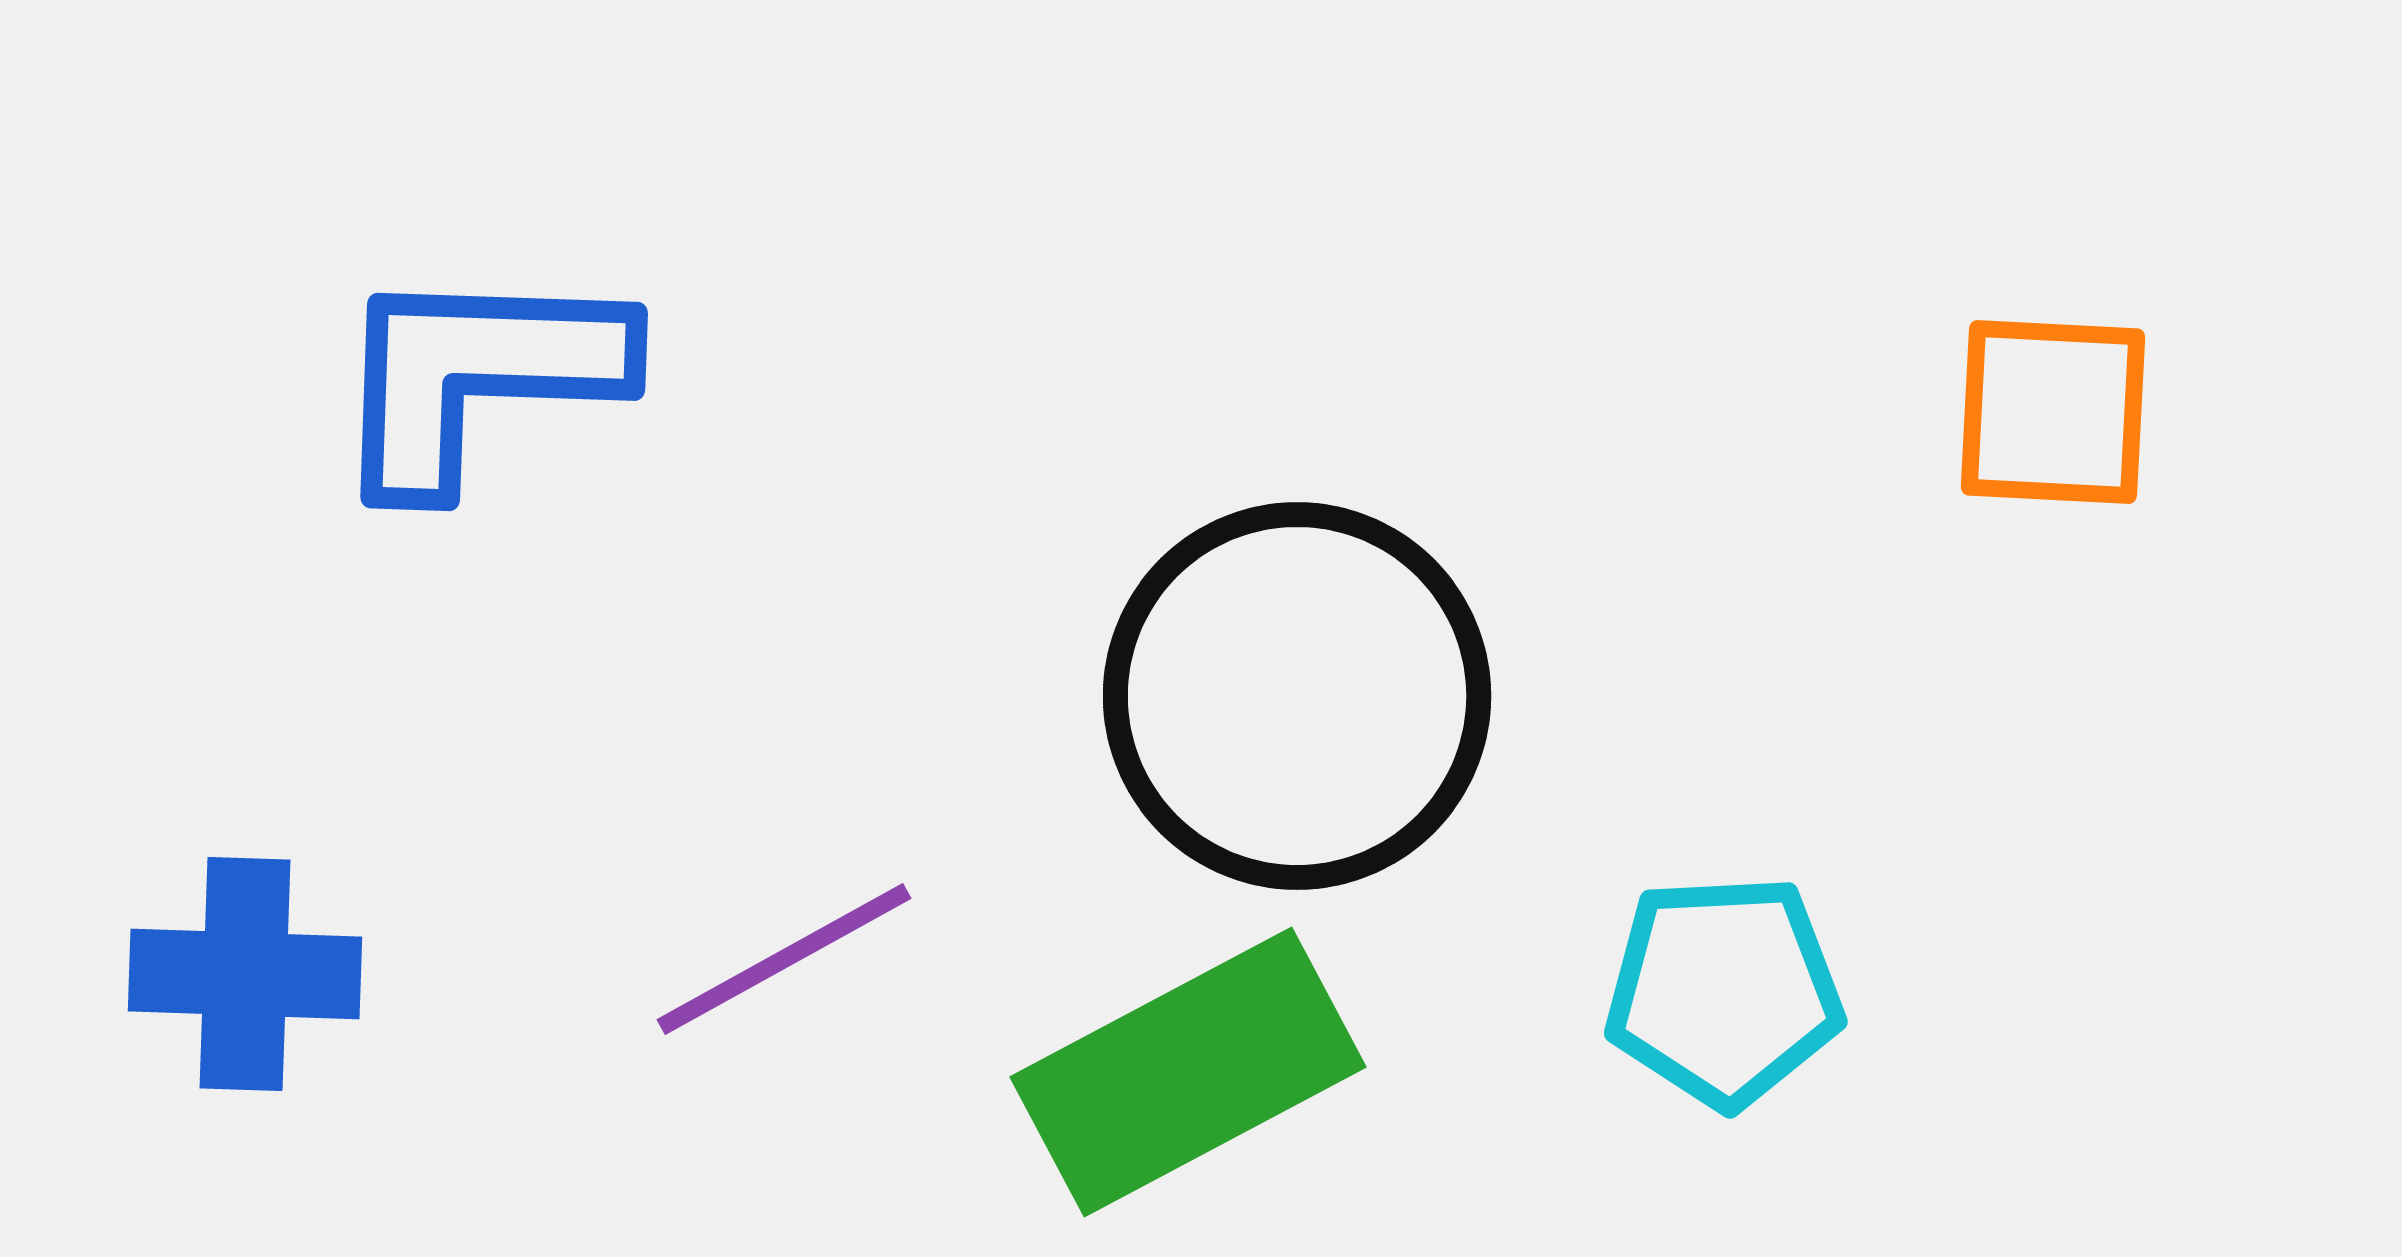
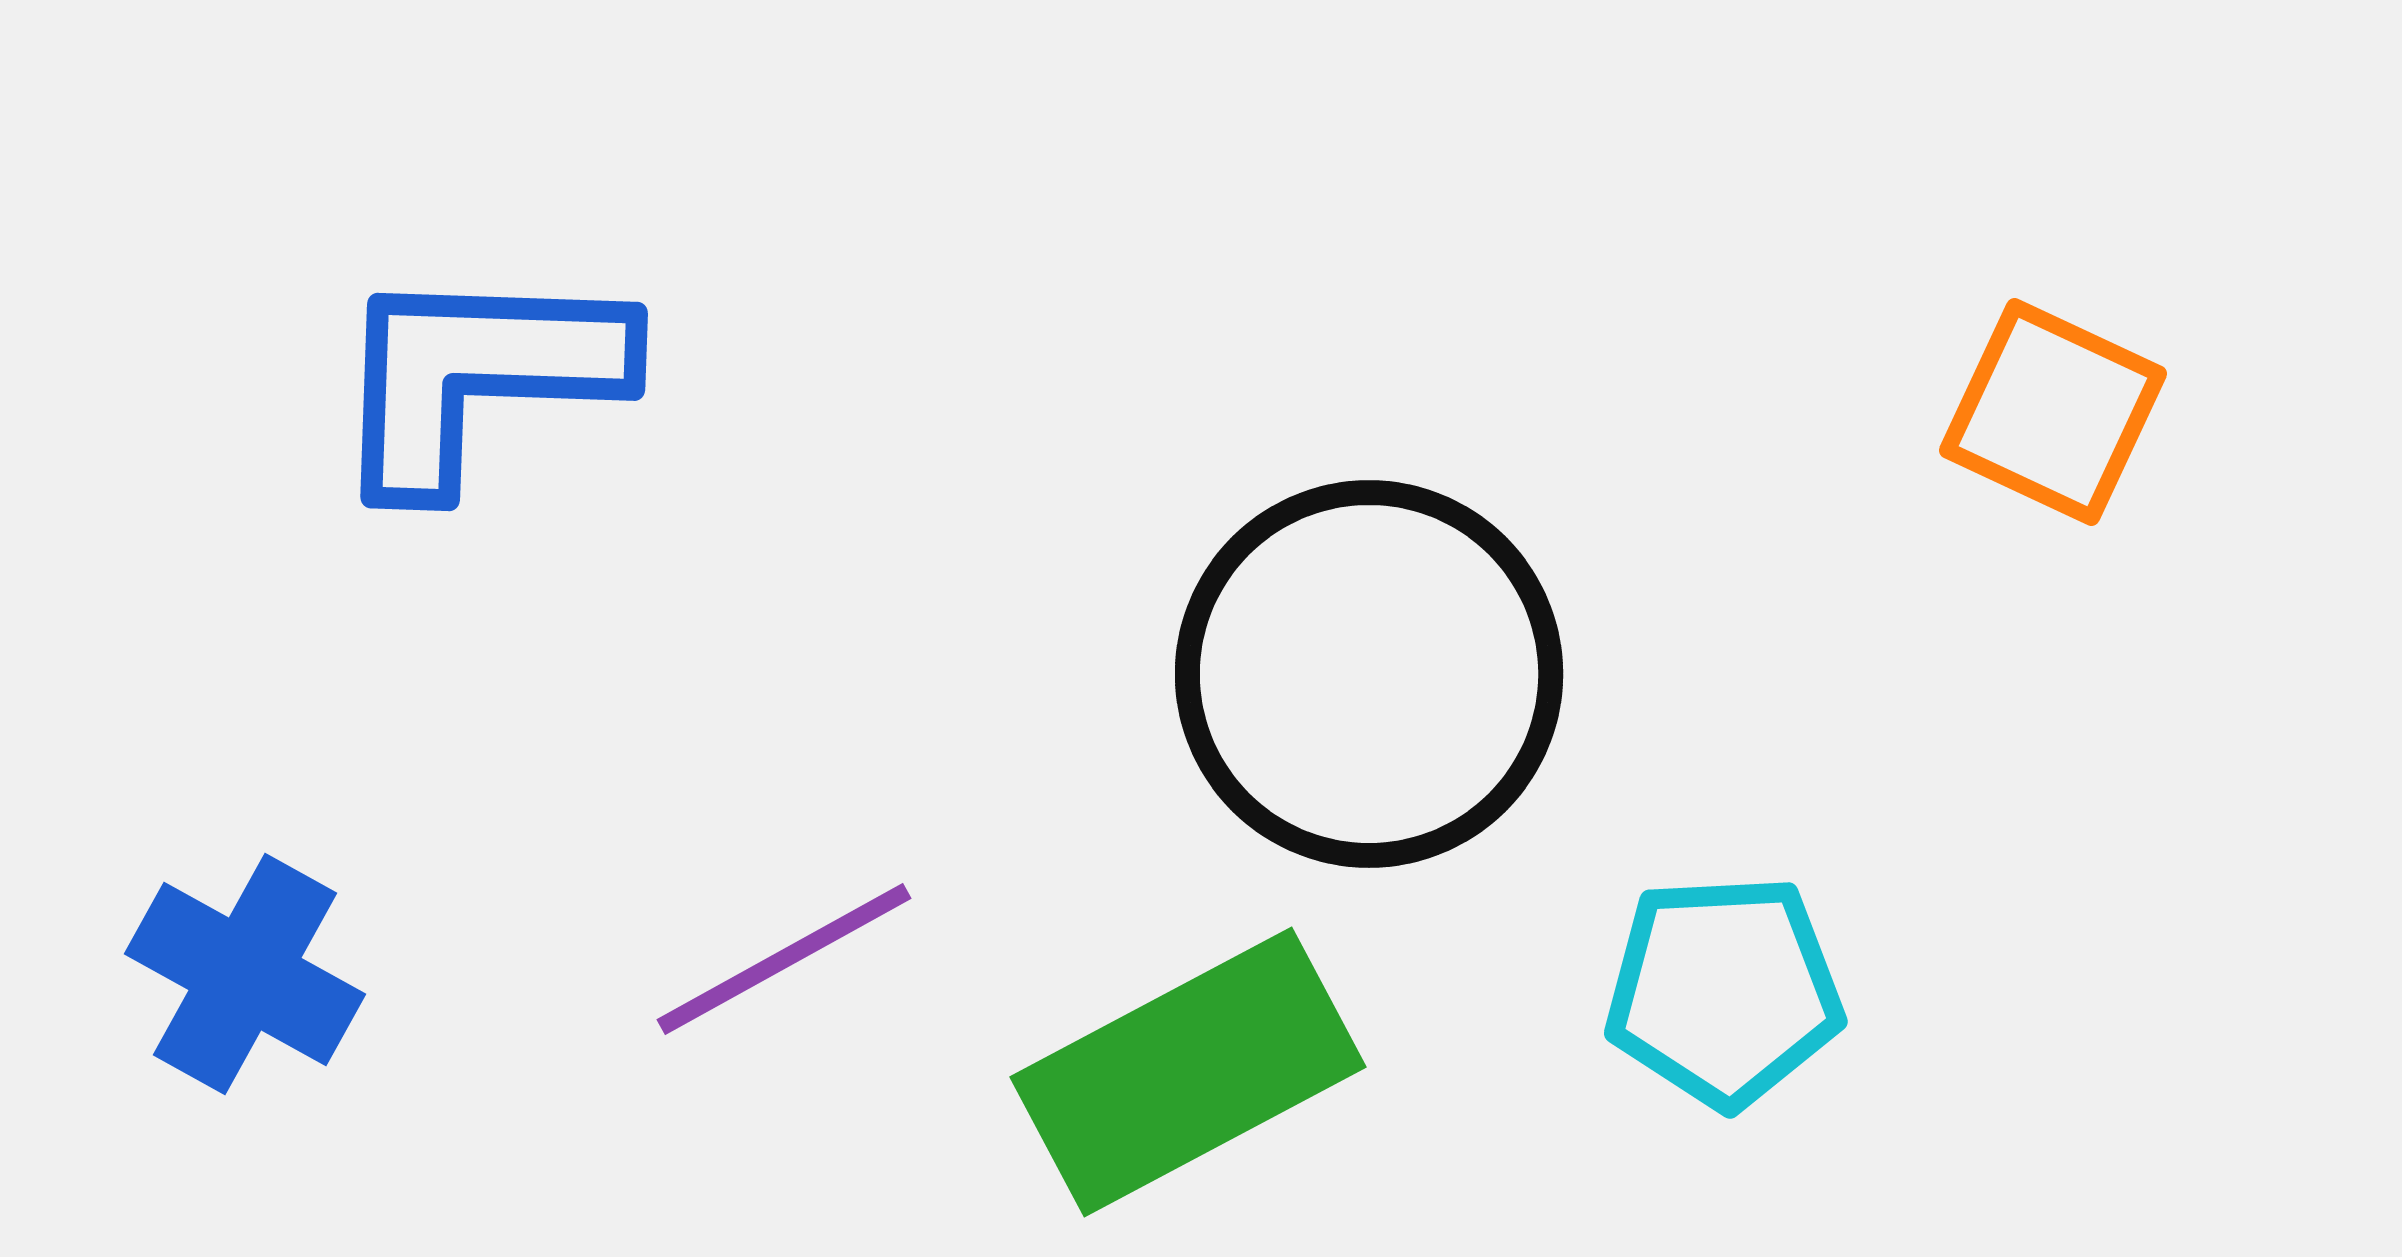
orange square: rotated 22 degrees clockwise
black circle: moved 72 px right, 22 px up
blue cross: rotated 27 degrees clockwise
